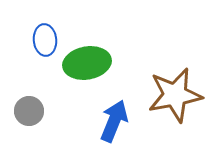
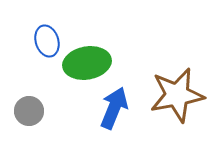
blue ellipse: moved 2 px right, 1 px down; rotated 12 degrees counterclockwise
brown star: moved 2 px right
blue arrow: moved 13 px up
